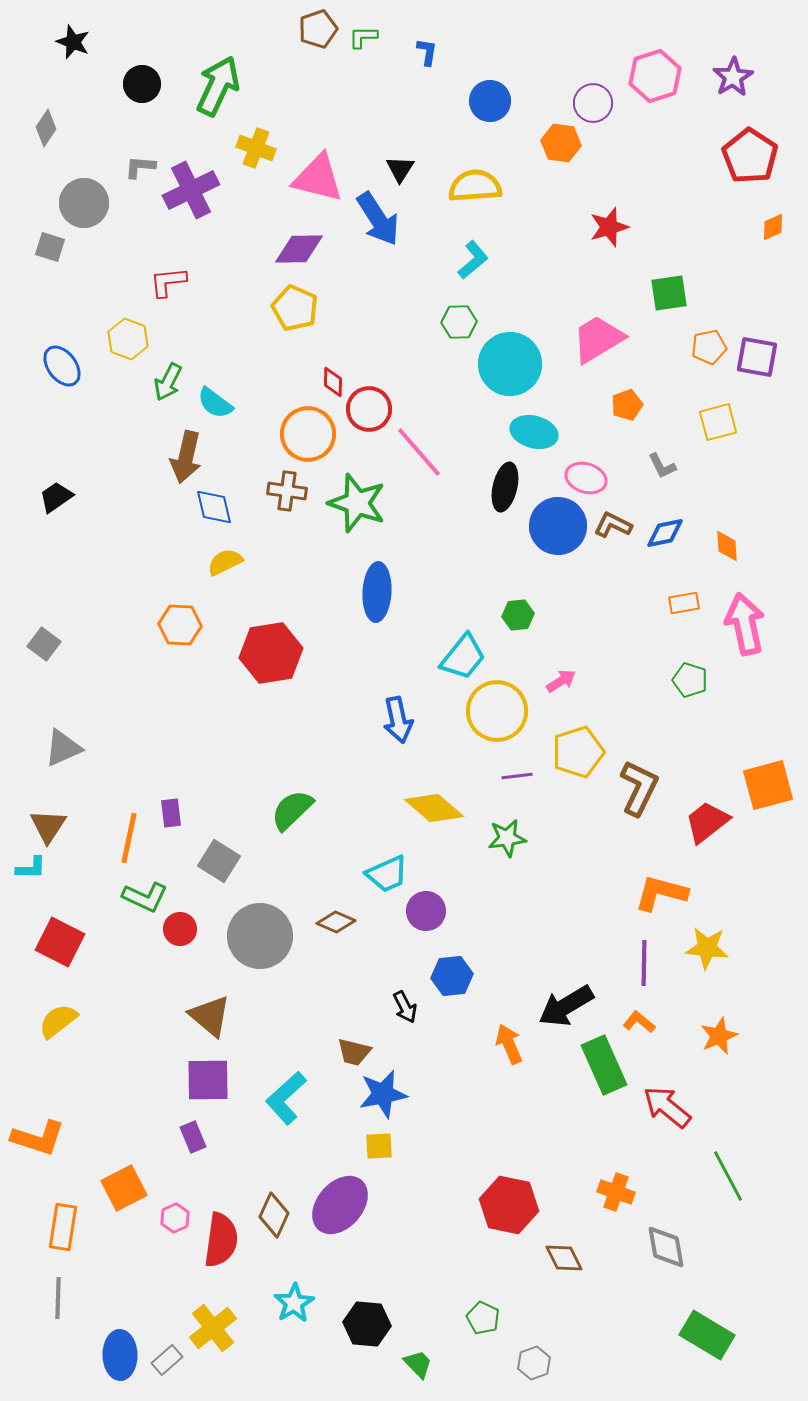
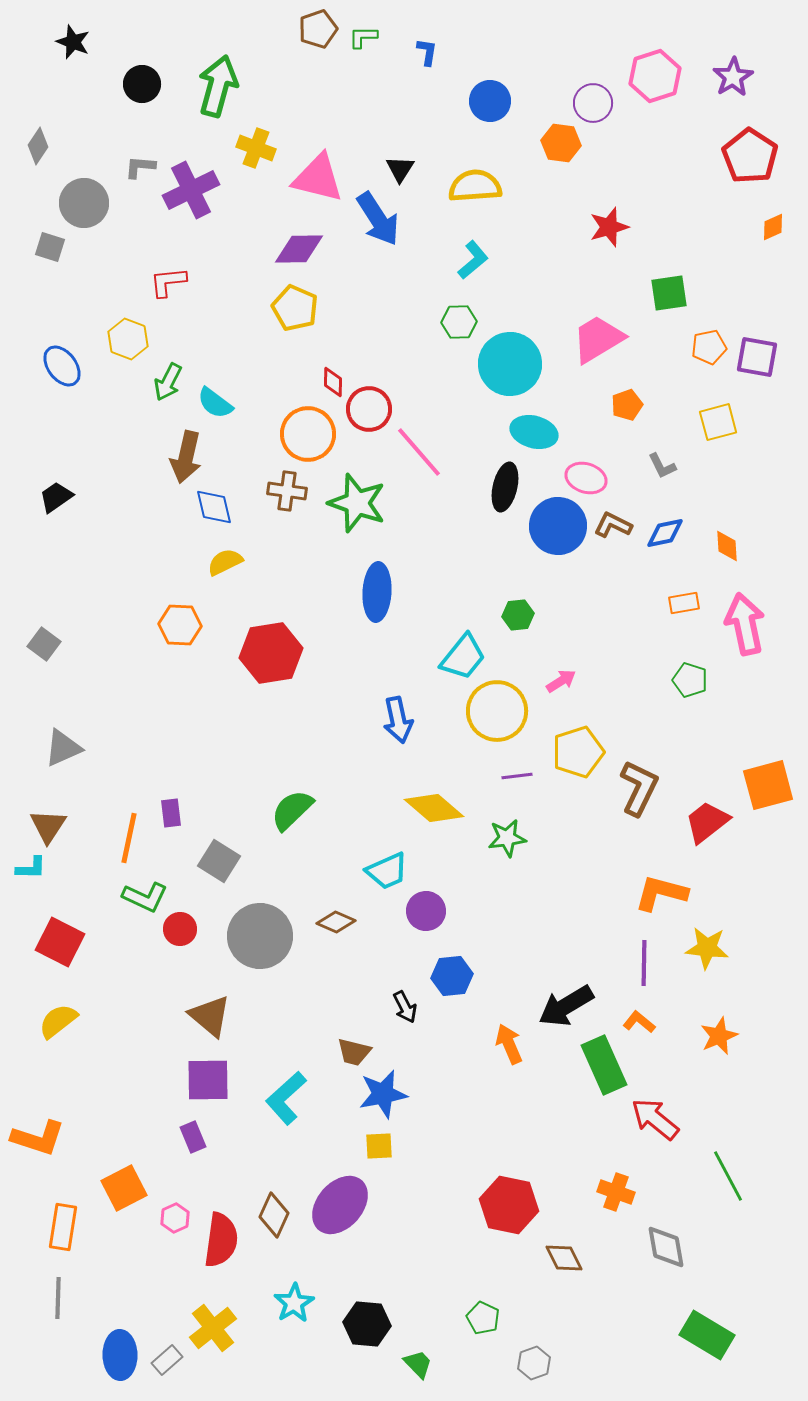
green arrow at (218, 86): rotated 10 degrees counterclockwise
gray diamond at (46, 128): moved 8 px left, 18 px down
cyan trapezoid at (387, 874): moved 3 px up
red arrow at (667, 1107): moved 12 px left, 12 px down
